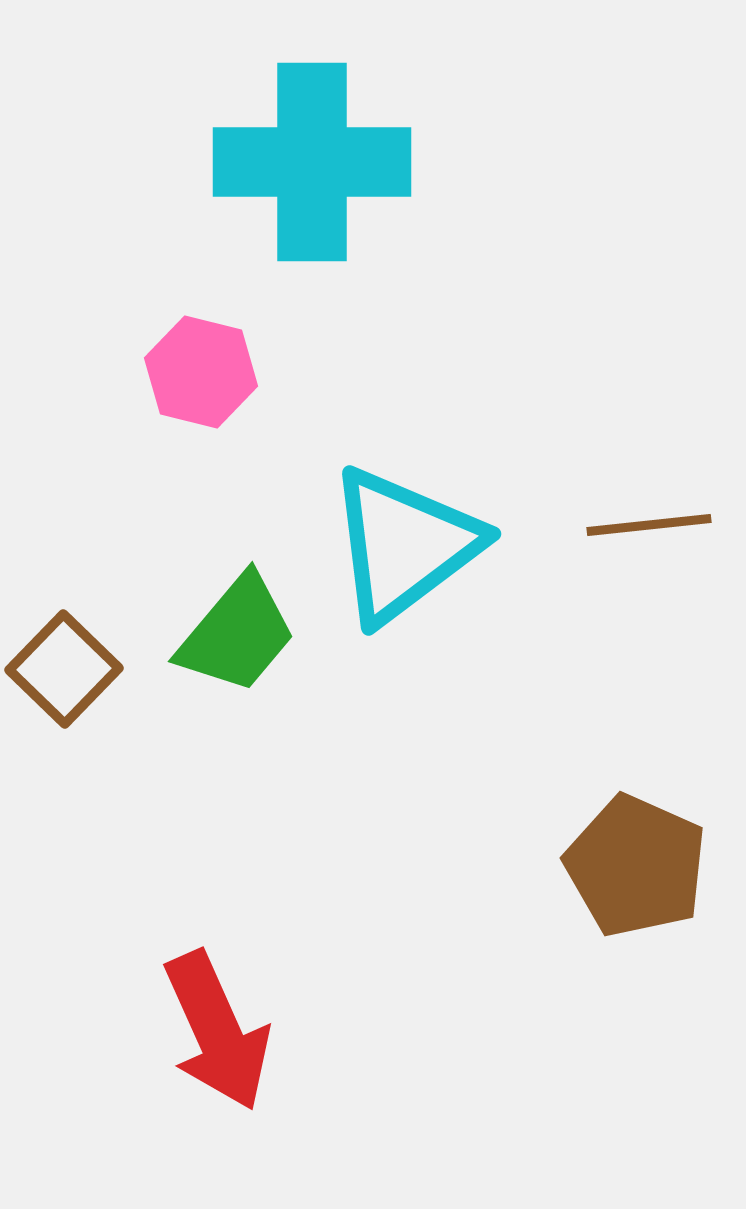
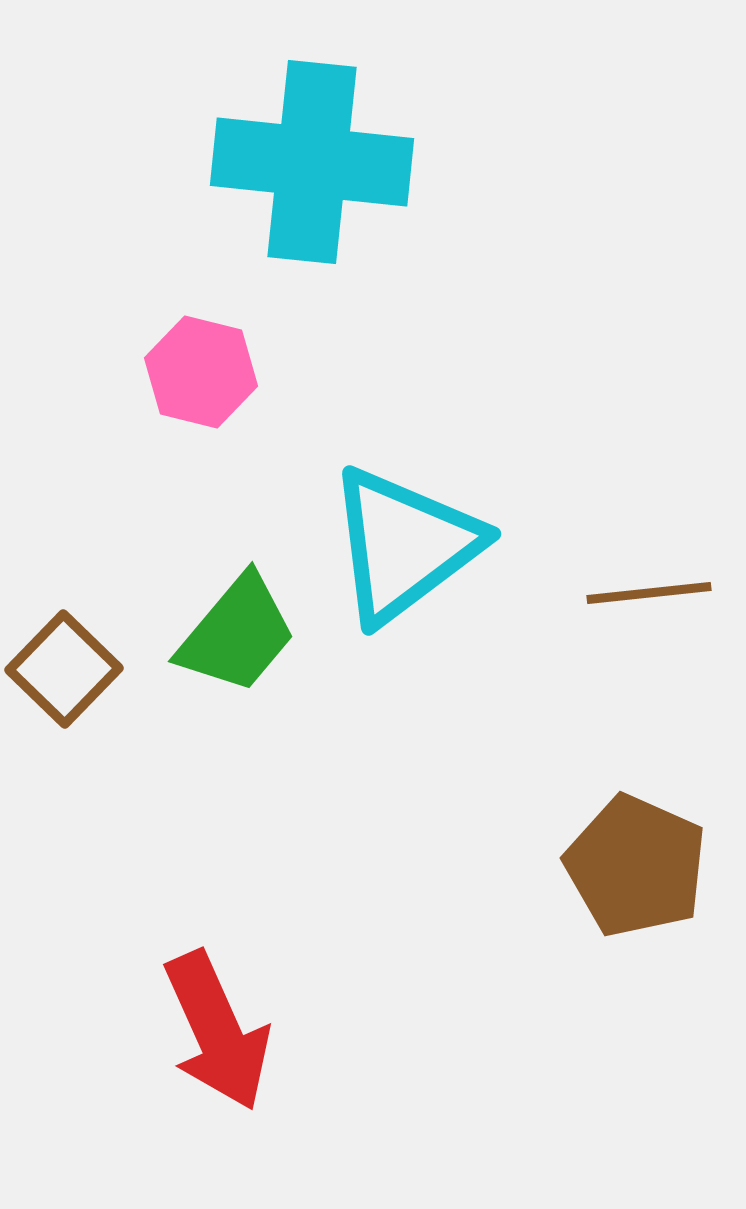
cyan cross: rotated 6 degrees clockwise
brown line: moved 68 px down
